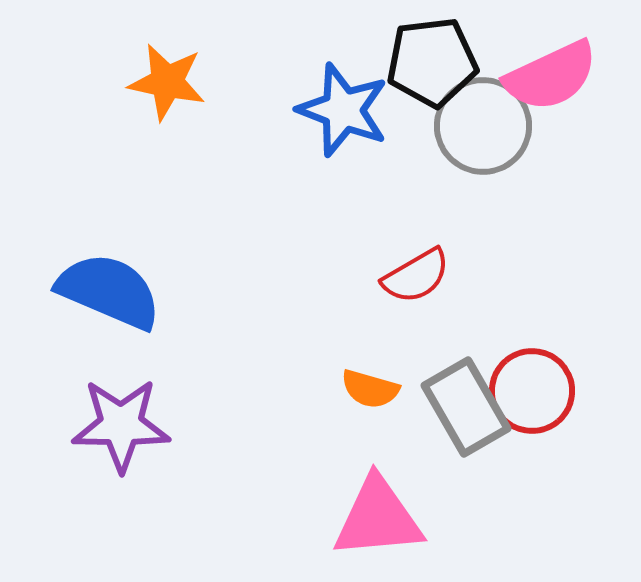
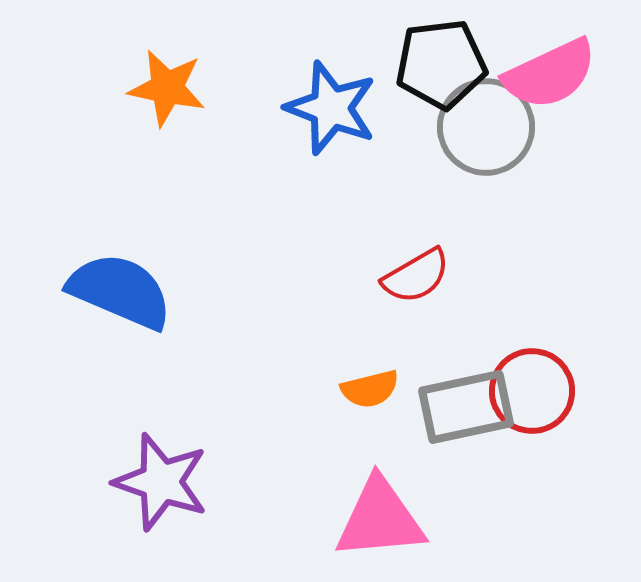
black pentagon: moved 9 px right, 2 px down
pink semicircle: moved 1 px left, 2 px up
orange star: moved 6 px down
blue star: moved 12 px left, 2 px up
gray circle: moved 3 px right, 1 px down
blue semicircle: moved 11 px right
orange semicircle: rotated 30 degrees counterclockwise
gray rectangle: rotated 72 degrees counterclockwise
purple star: moved 40 px right, 57 px down; rotated 18 degrees clockwise
pink triangle: moved 2 px right, 1 px down
